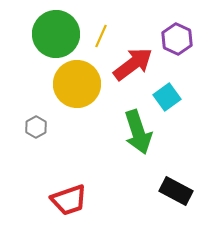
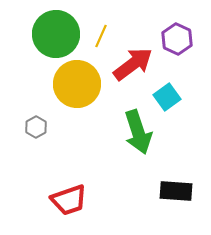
black rectangle: rotated 24 degrees counterclockwise
